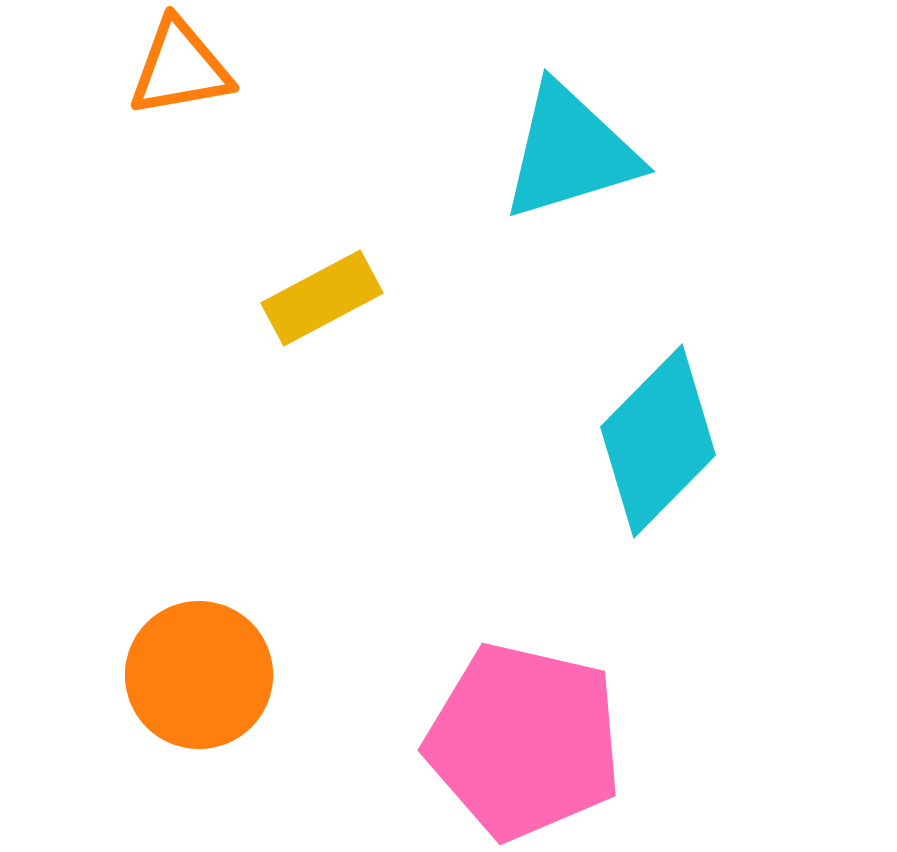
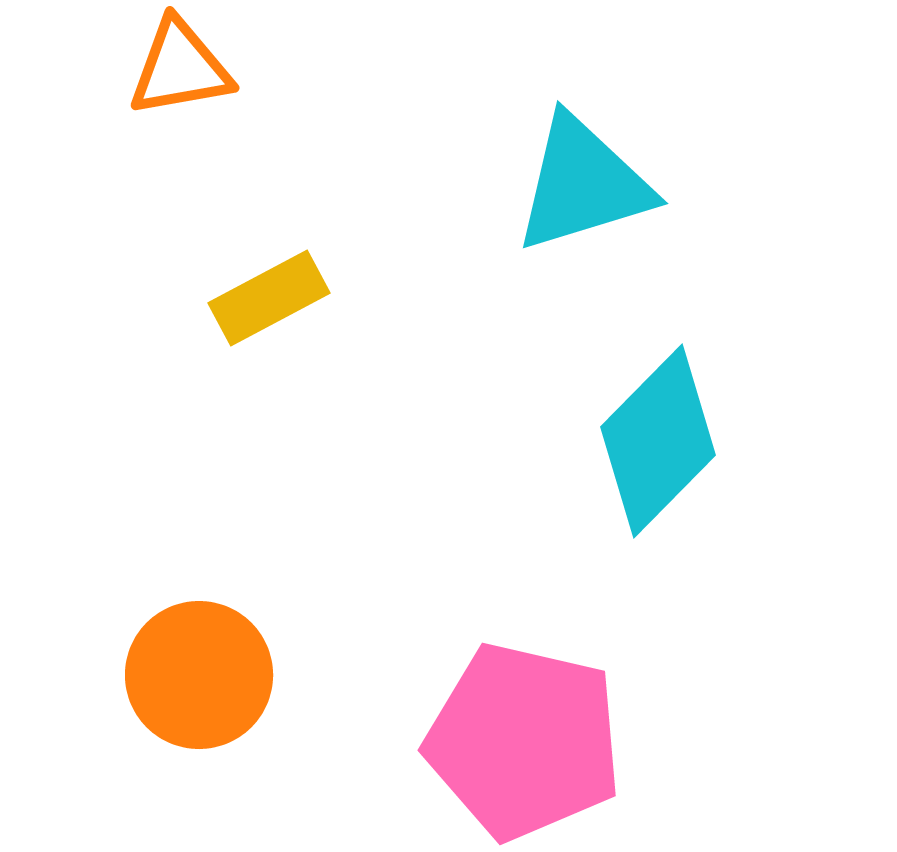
cyan triangle: moved 13 px right, 32 px down
yellow rectangle: moved 53 px left
